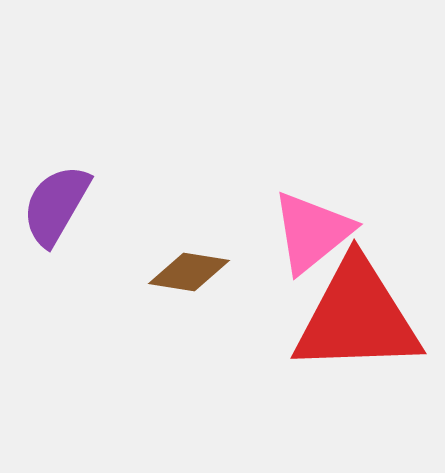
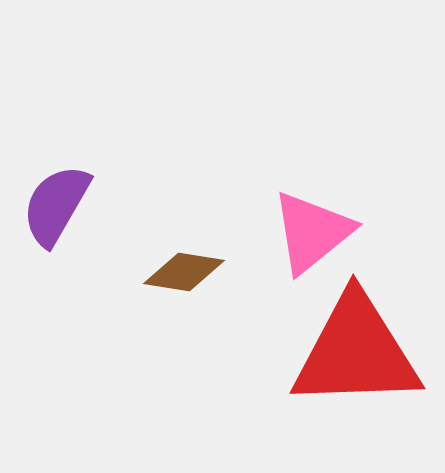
brown diamond: moved 5 px left
red triangle: moved 1 px left, 35 px down
